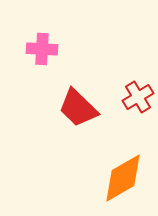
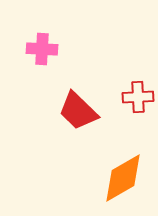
red cross: rotated 28 degrees clockwise
red trapezoid: moved 3 px down
